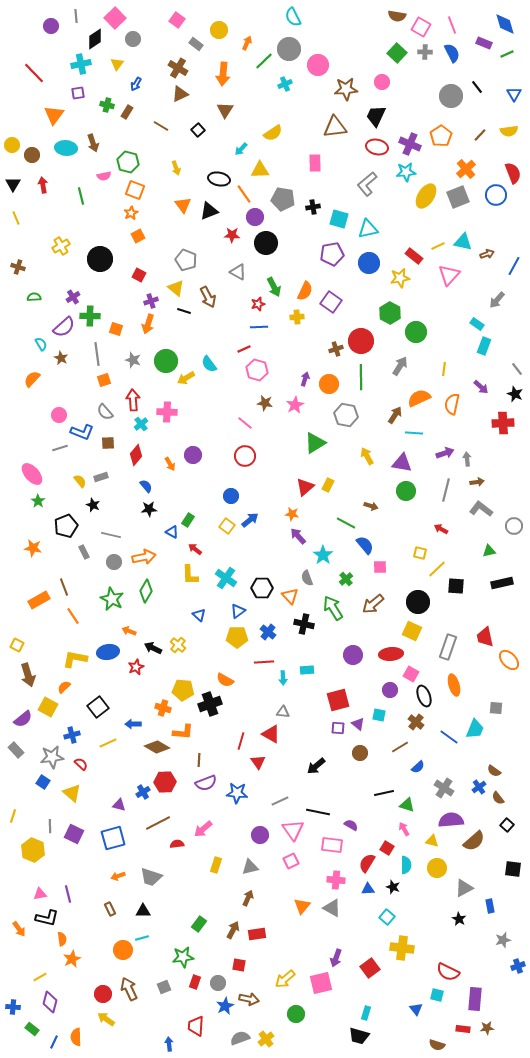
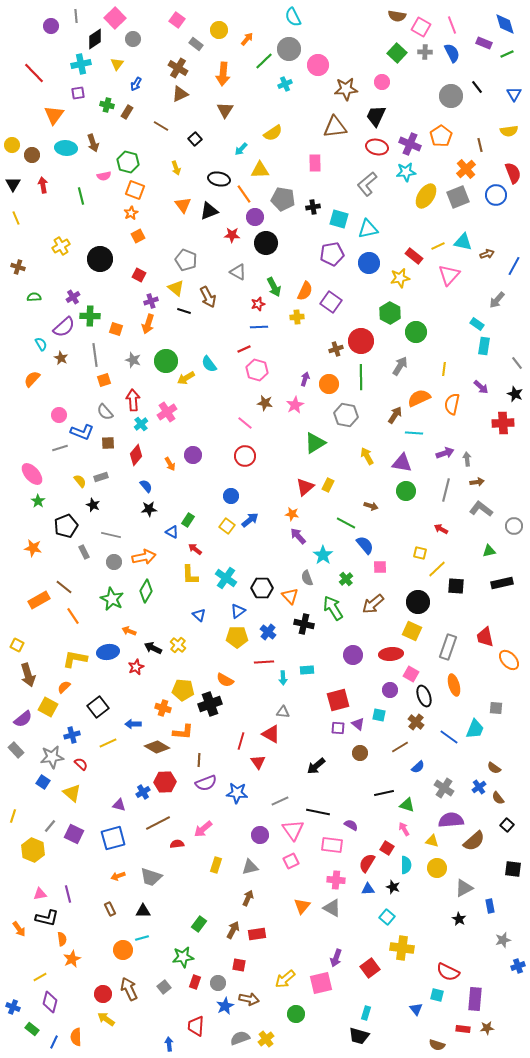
orange arrow at (247, 43): moved 4 px up; rotated 16 degrees clockwise
black square at (198, 130): moved 3 px left, 9 px down
brown line at (480, 135): moved 10 px down; rotated 56 degrees counterclockwise
cyan rectangle at (484, 346): rotated 12 degrees counterclockwise
gray line at (97, 354): moved 2 px left, 1 px down
gray line at (517, 369): moved 6 px up
pink cross at (167, 412): rotated 36 degrees counterclockwise
brown line at (64, 587): rotated 30 degrees counterclockwise
brown semicircle at (494, 771): moved 3 px up
gray line at (50, 826): rotated 40 degrees clockwise
gray square at (164, 987): rotated 16 degrees counterclockwise
blue cross at (13, 1007): rotated 16 degrees clockwise
